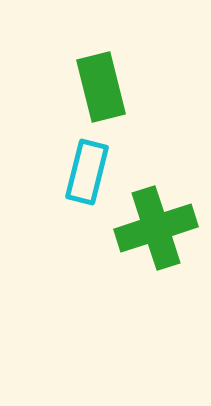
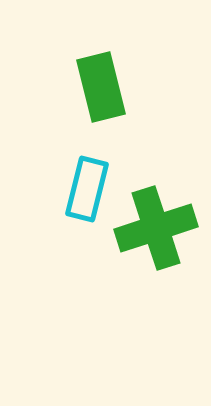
cyan rectangle: moved 17 px down
